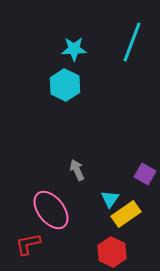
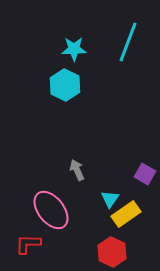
cyan line: moved 4 px left
red L-shape: rotated 12 degrees clockwise
